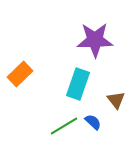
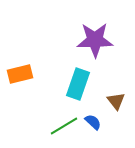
orange rectangle: rotated 30 degrees clockwise
brown triangle: moved 1 px down
